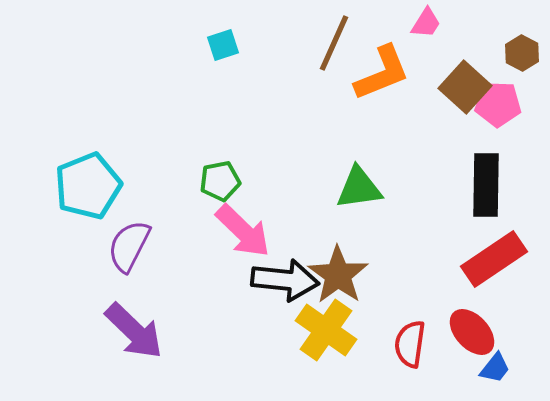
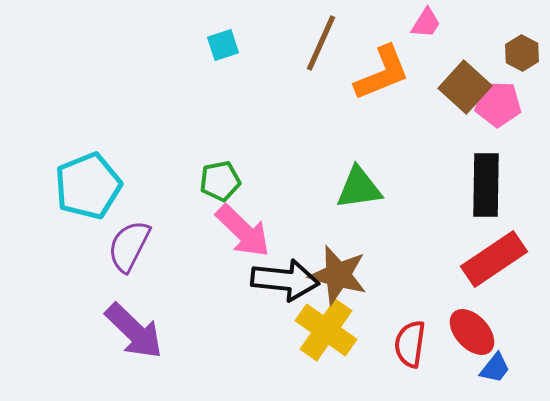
brown line: moved 13 px left
brown star: rotated 20 degrees counterclockwise
